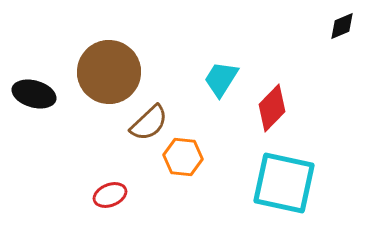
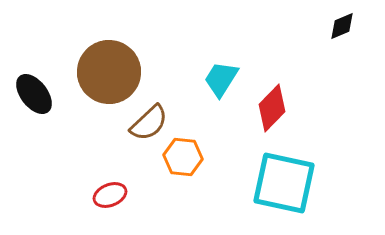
black ellipse: rotated 36 degrees clockwise
